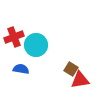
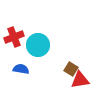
cyan circle: moved 2 px right
